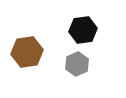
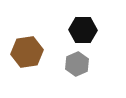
black hexagon: rotated 8 degrees clockwise
